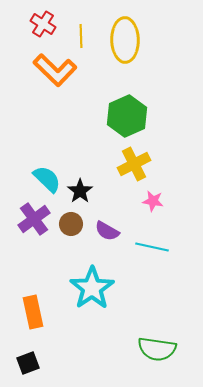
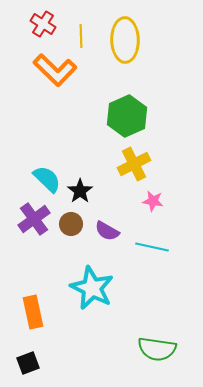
cyan star: rotated 12 degrees counterclockwise
